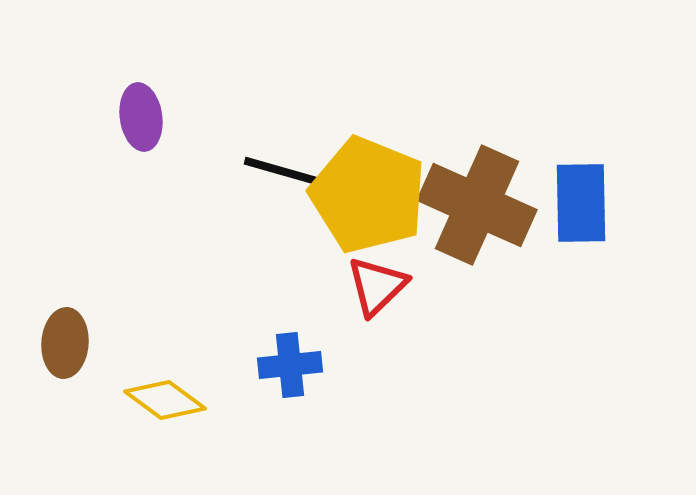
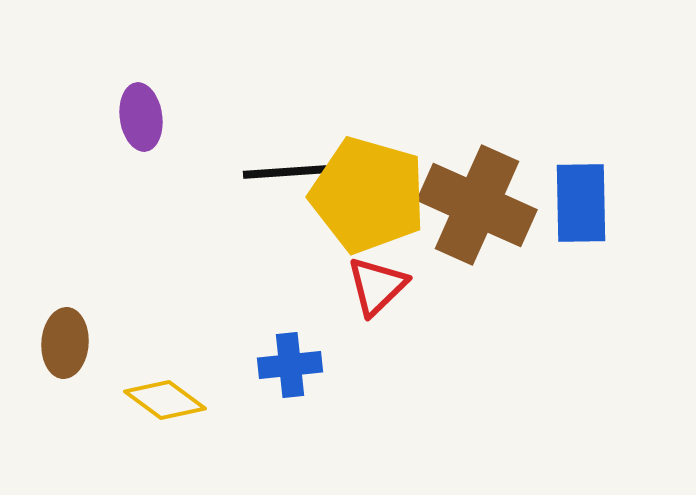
black line: rotated 20 degrees counterclockwise
yellow pentagon: rotated 6 degrees counterclockwise
